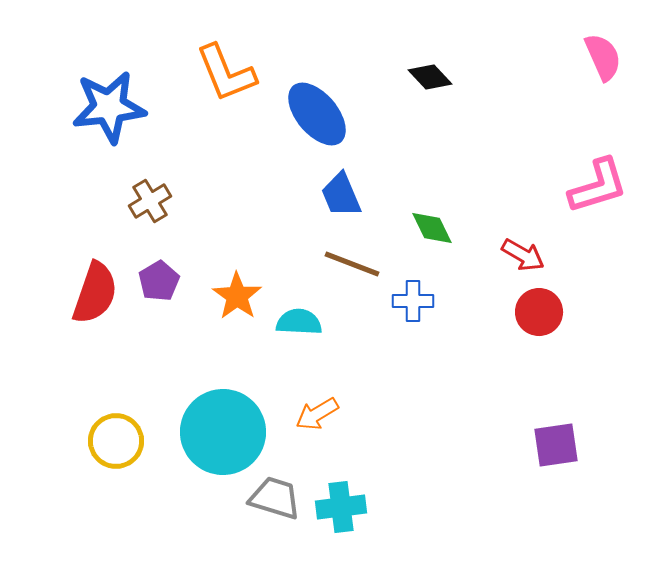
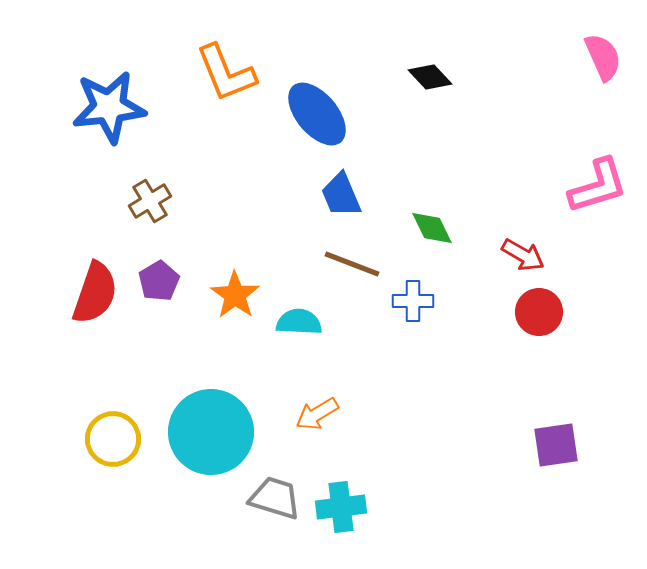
orange star: moved 2 px left, 1 px up
cyan circle: moved 12 px left
yellow circle: moved 3 px left, 2 px up
